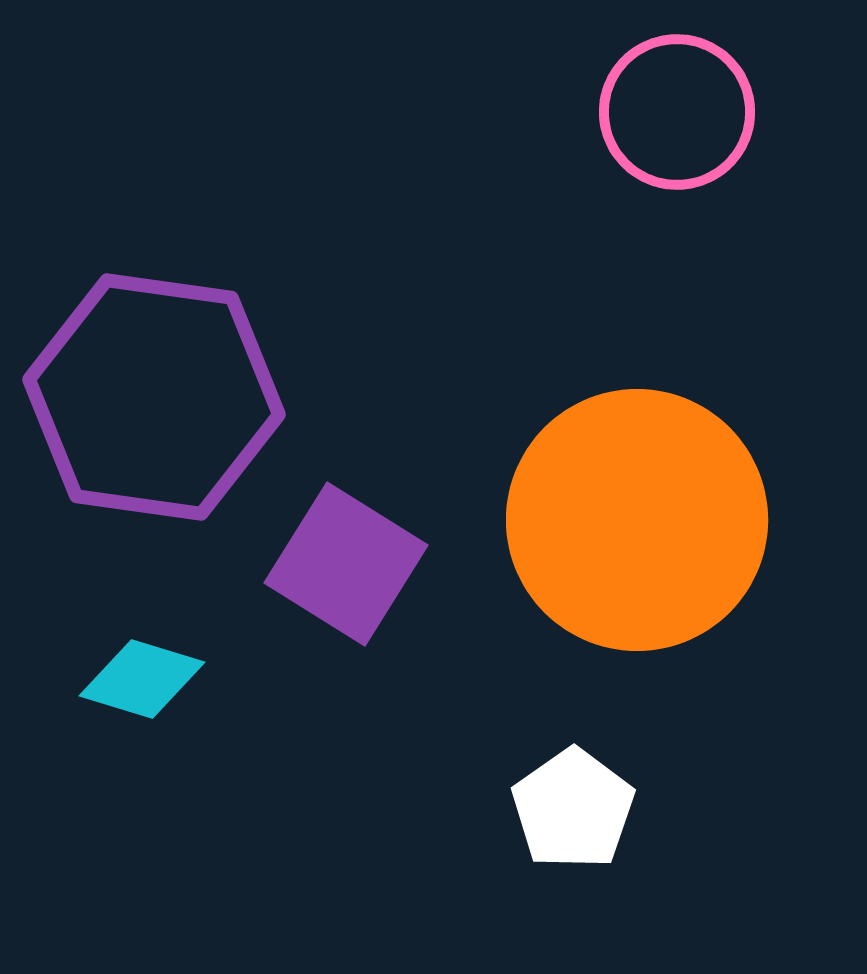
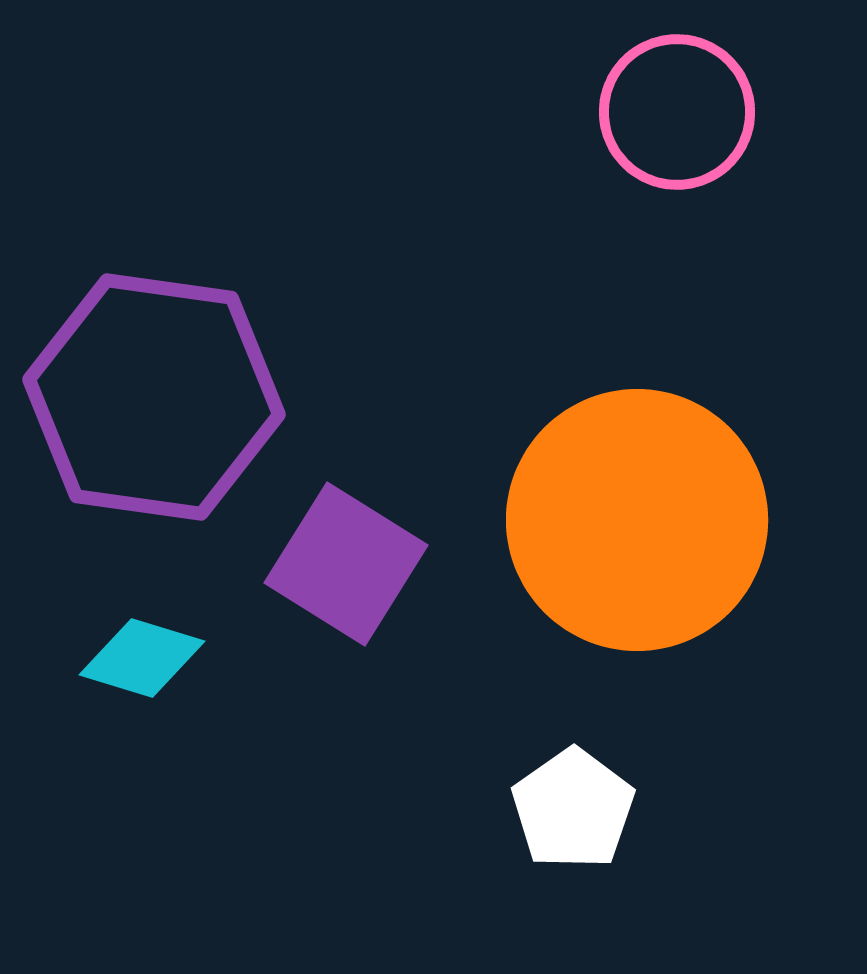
cyan diamond: moved 21 px up
